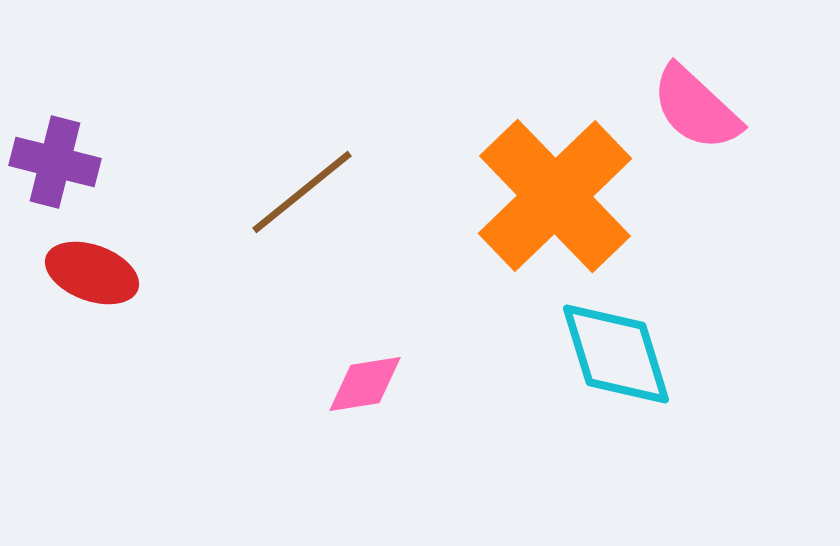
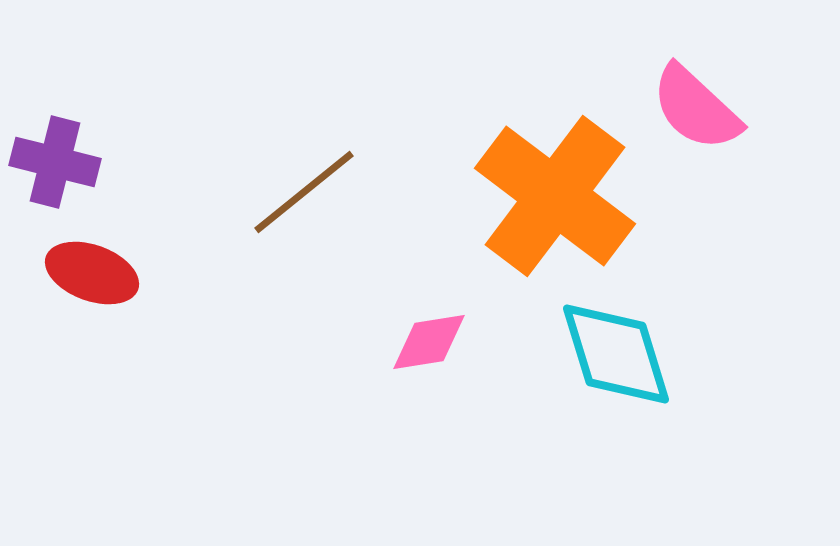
brown line: moved 2 px right
orange cross: rotated 9 degrees counterclockwise
pink diamond: moved 64 px right, 42 px up
